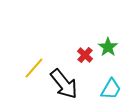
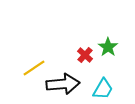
yellow line: rotated 15 degrees clockwise
black arrow: moved 1 px left; rotated 56 degrees counterclockwise
cyan trapezoid: moved 8 px left
